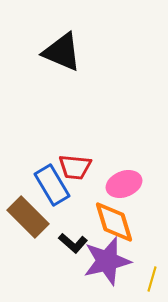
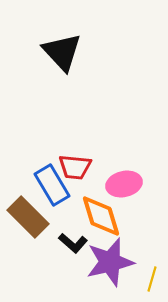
black triangle: rotated 24 degrees clockwise
pink ellipse: rotated 8 degrees clockwise
orange diamond: moved 13 px left, 6 px up
purple star: moved 3 px right, 1 px down
